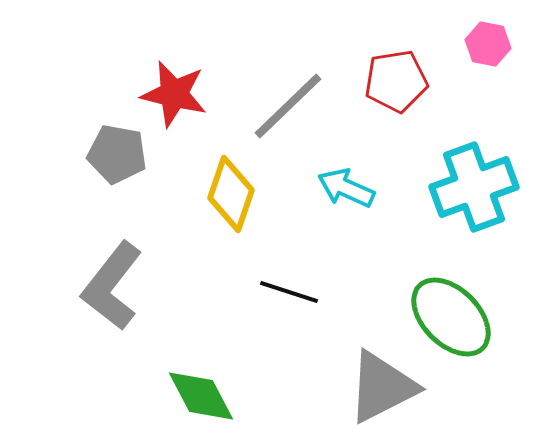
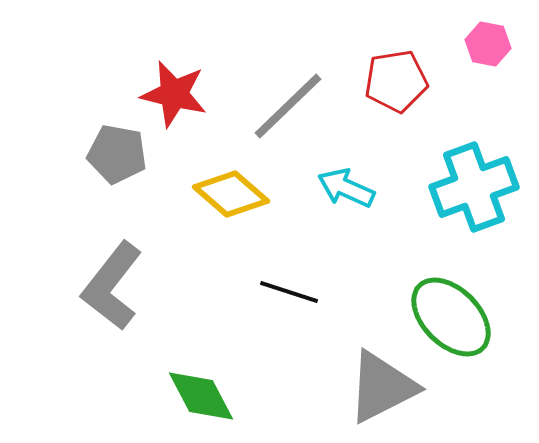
yellow diamond: rotated 68 degrees counterclockwise
